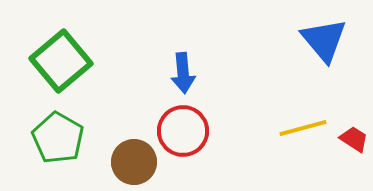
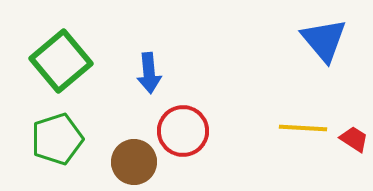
blue arrow: moved 34 px left
yellow line: rotated 18 degrees clockwise
green pentagon: moved 1 px left, 1 px down; rotated 24 degrees clockwise
